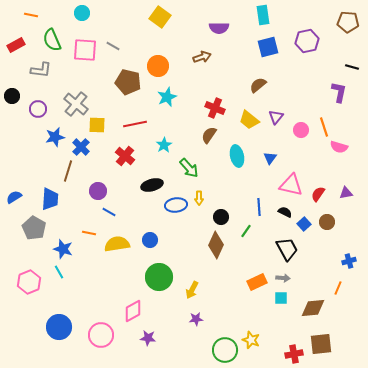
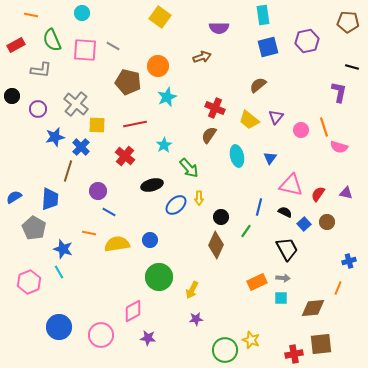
purple triangle at (346, 193): rotated 24 degrees clockwise
blue ellipse at (176, 205): rotated 35 degrees counterclockwise
blue line at (259, 207): rotated 18 degrees clockwise
